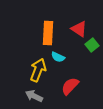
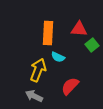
red triangle: rotated 30 degrees counterclockwise
